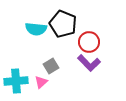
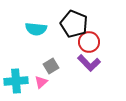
black pentagon: moved 11 px right
